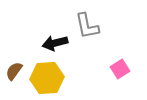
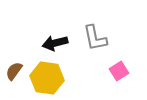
gray L-shape: moved 8 px right, 12 px down
pink square: moved 1 px left, 2 px down
yellow hexagon: rotated 12 degrees clockwise
